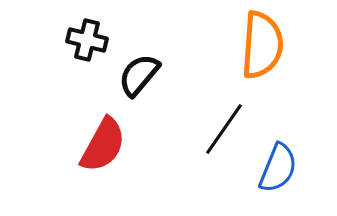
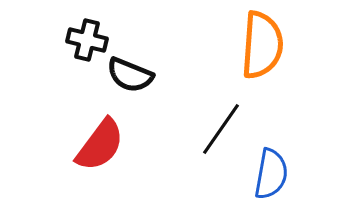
black semicircle: moved 9 px left; rotated 108 degrees counterclockwise
black line: moved 3 px left
red semicircle: moved 3 px left; rotated 8 degrees clockwise
blue semicircle: moved 7 px left, 6 px down; rotated 12 degrees counterclockwise
